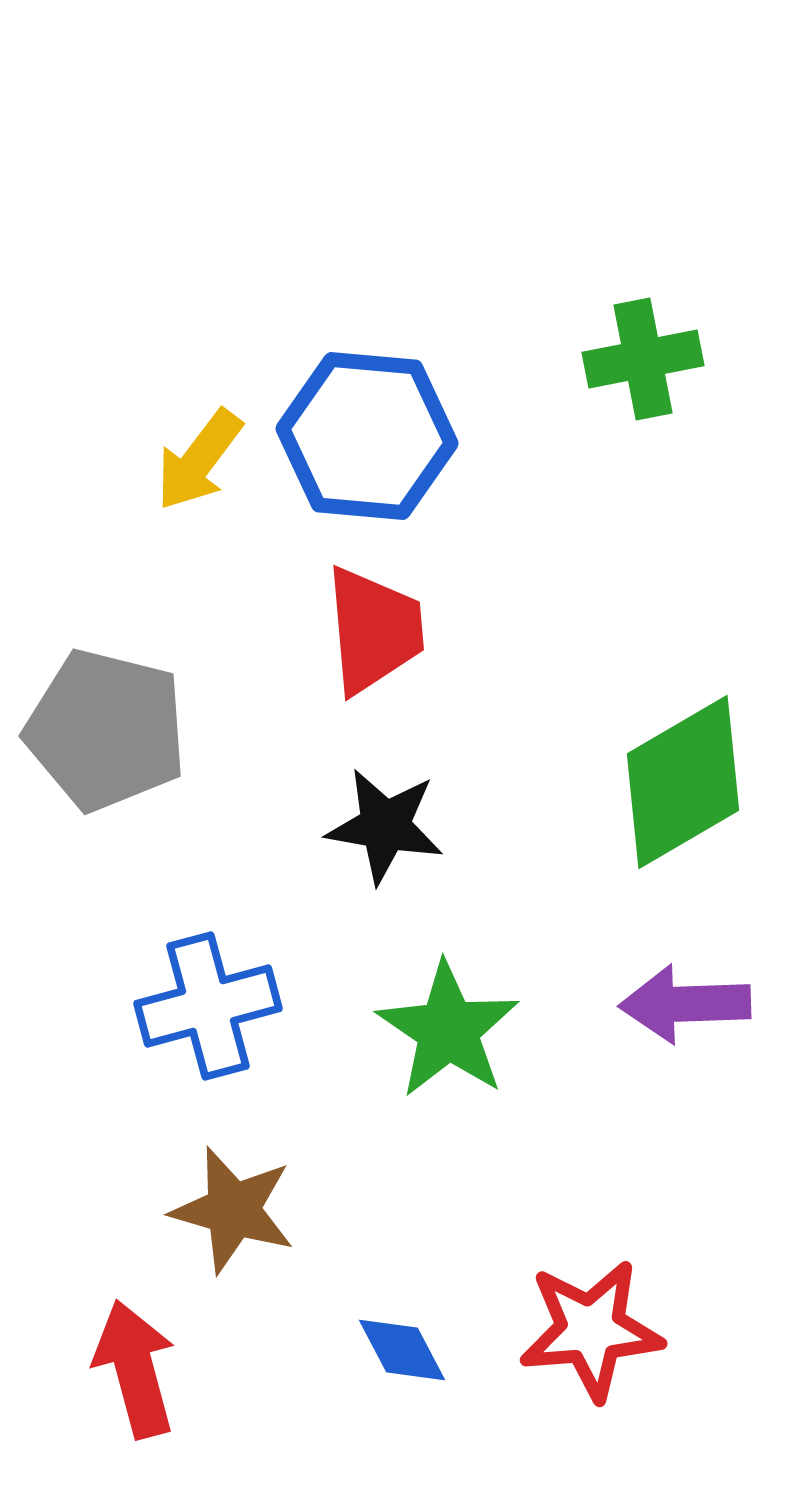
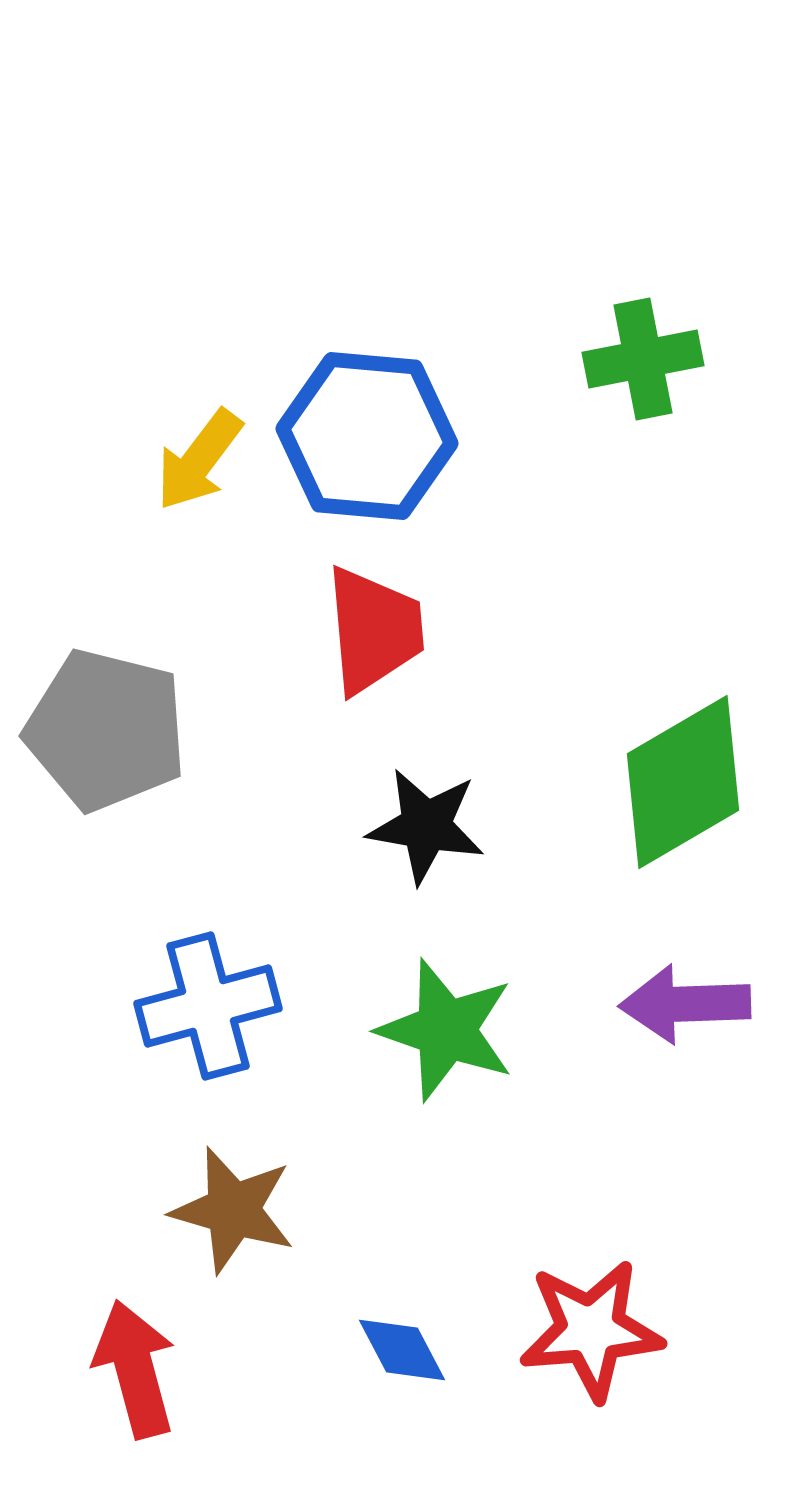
black star: moved 41 px right
green star: moved 2 px left; rotated 15 degrees counterclockwise
